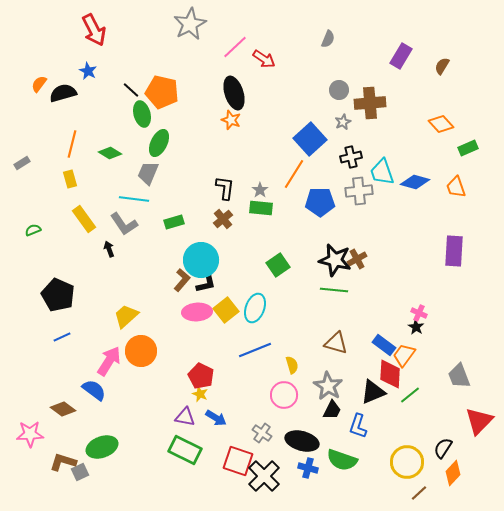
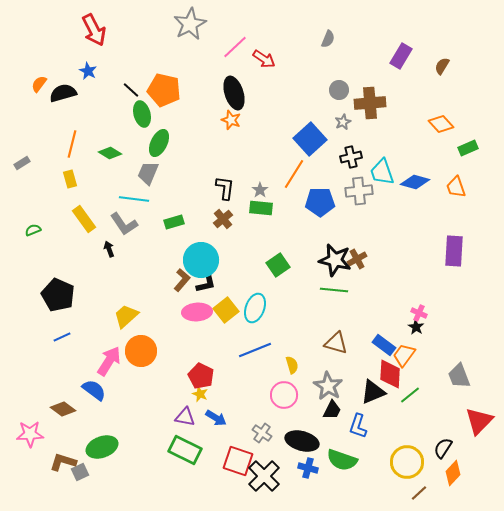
orange pentagon at (162, 92): moved 2 px right, 2 px up
